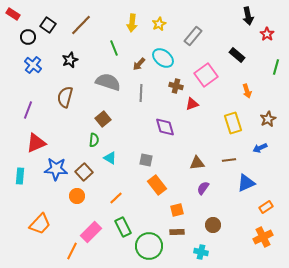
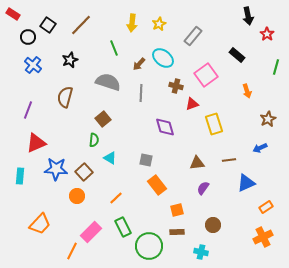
yellow rectangle at (233, 123): moved 19 px left, 1 px down
